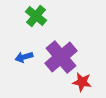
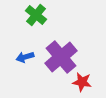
green cross: moved 1 px up
blue arrow: moved 1 px right
